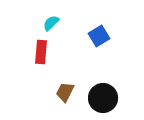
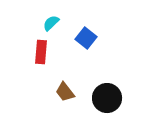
blue square: moved 13 px left, 2 px down; rotated 20 degrees counterclockwise
brown trapezoid: rotated 65 degrees counterclockwise
black circle: moved 4 px right
